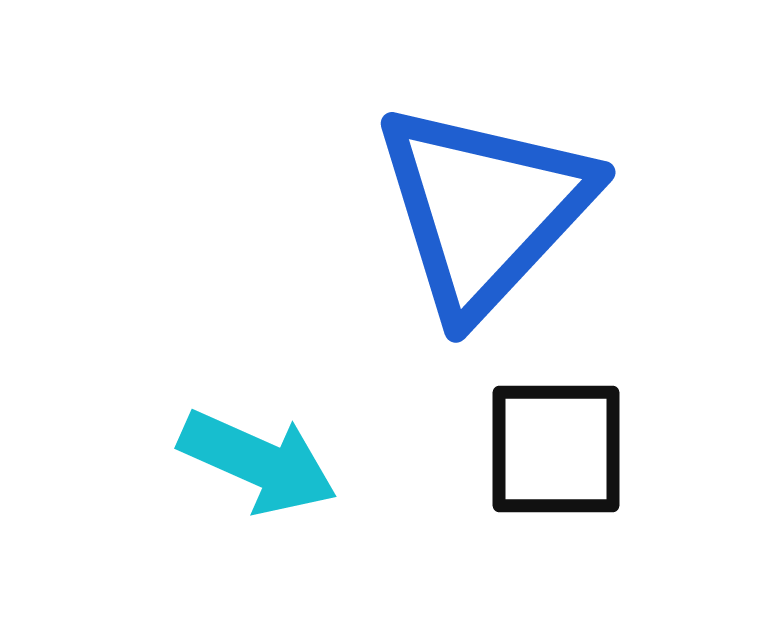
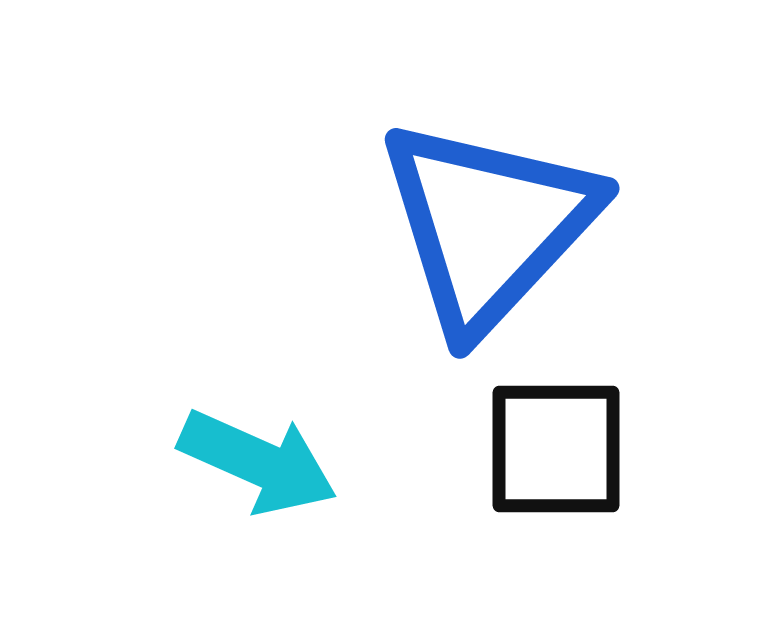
blue triangle: moved 4 px right, 16 px down
